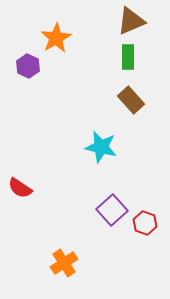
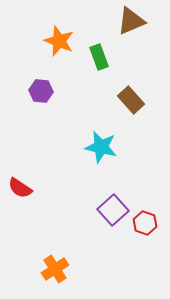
orange star: moved 3 px right, 3 px down; rotated 20 degrees counterclockwise
green rectangle: moved 29 px left; rotated 20 degrees counterclockwise
purple hexagon: moved 13 px right, 25 px down; rotated 20 degrees counterclockwise
purple square: moved 1 px right
orange cross: moved 9 px left, 6 px down
